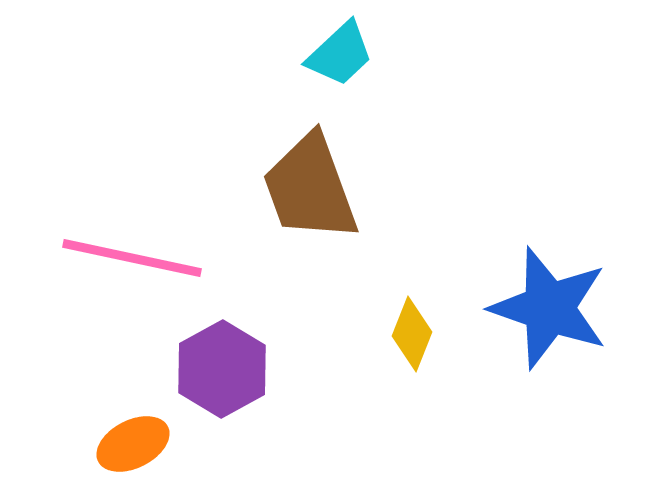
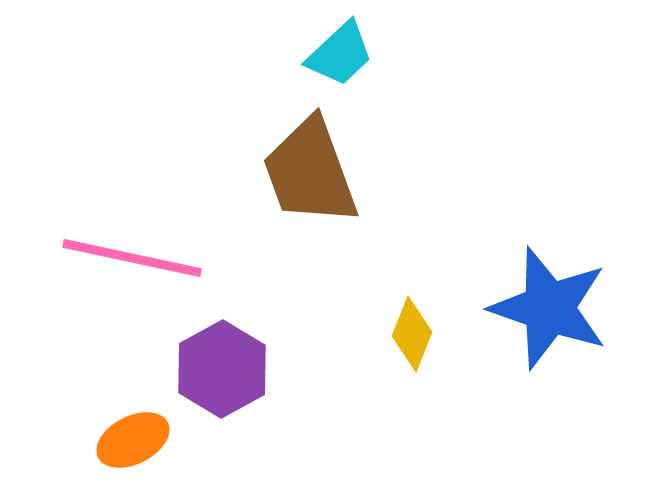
brown trapezoid: moved 16 px up
orange ellipse: moved 4 px up
